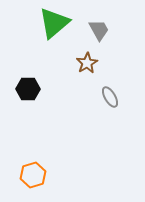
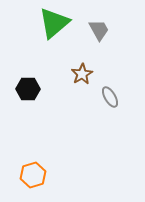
brown star: moved 5 px left, 11 px down
